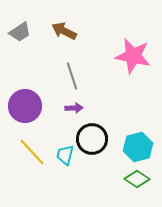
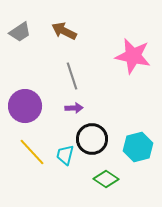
green diamond: moved 31 px left
